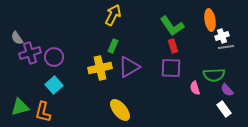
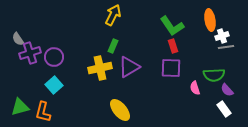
gray semicircle: moved 1 px right, 1 px down
